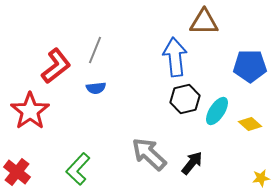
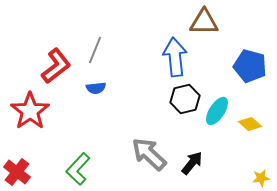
blue pentagon: rotated 16 degrees clockwise
